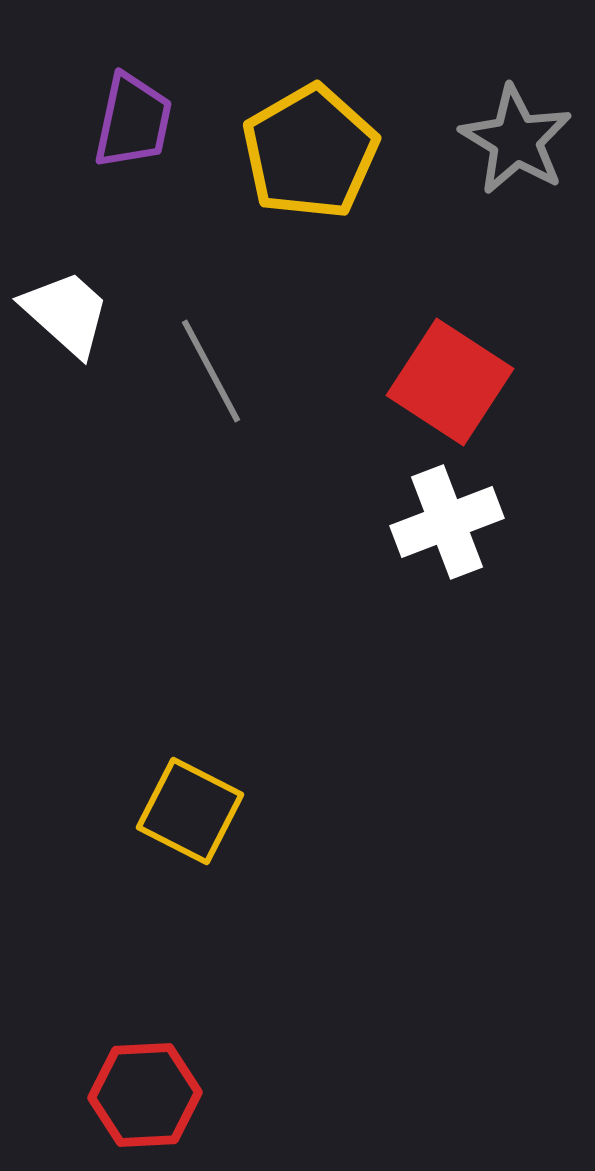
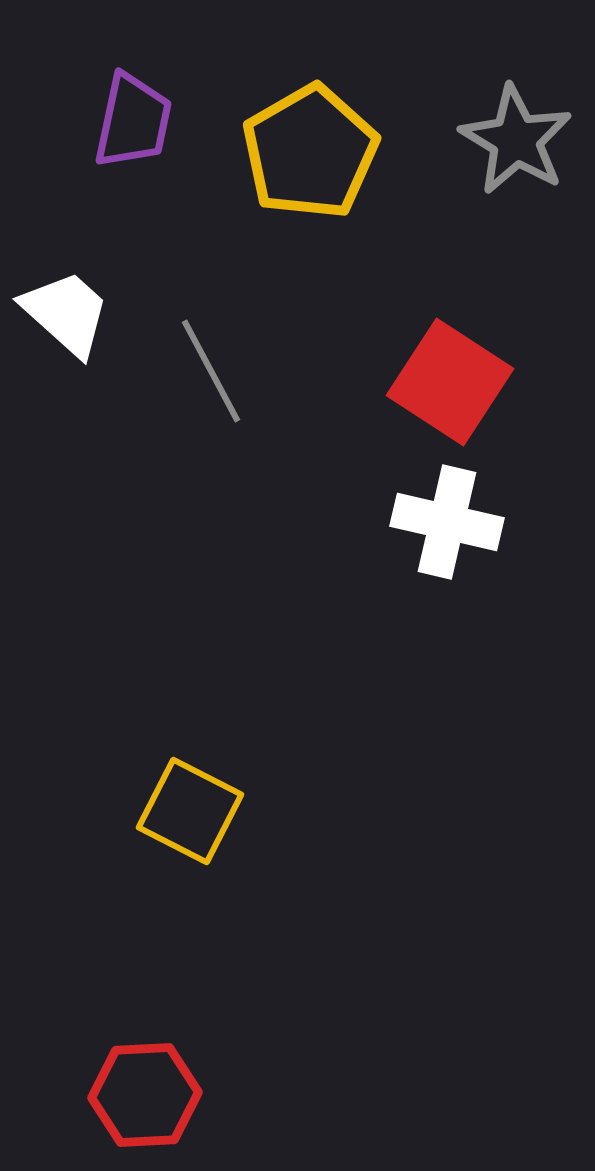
white cross: rotated 34 degrees clockwise
